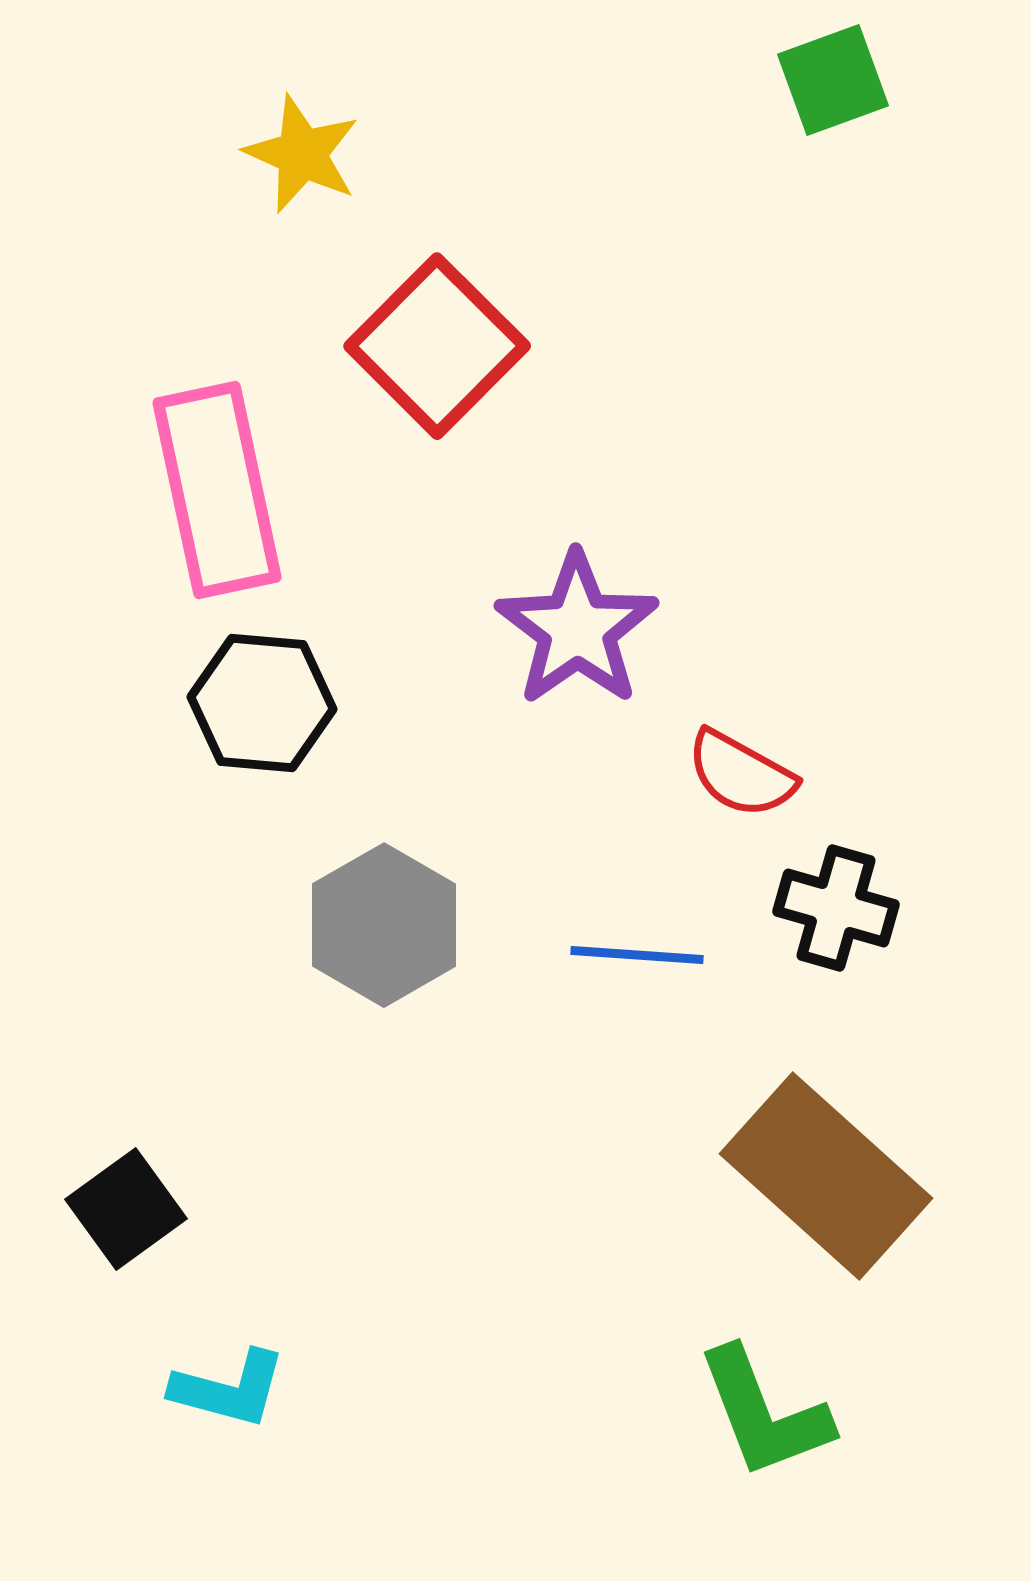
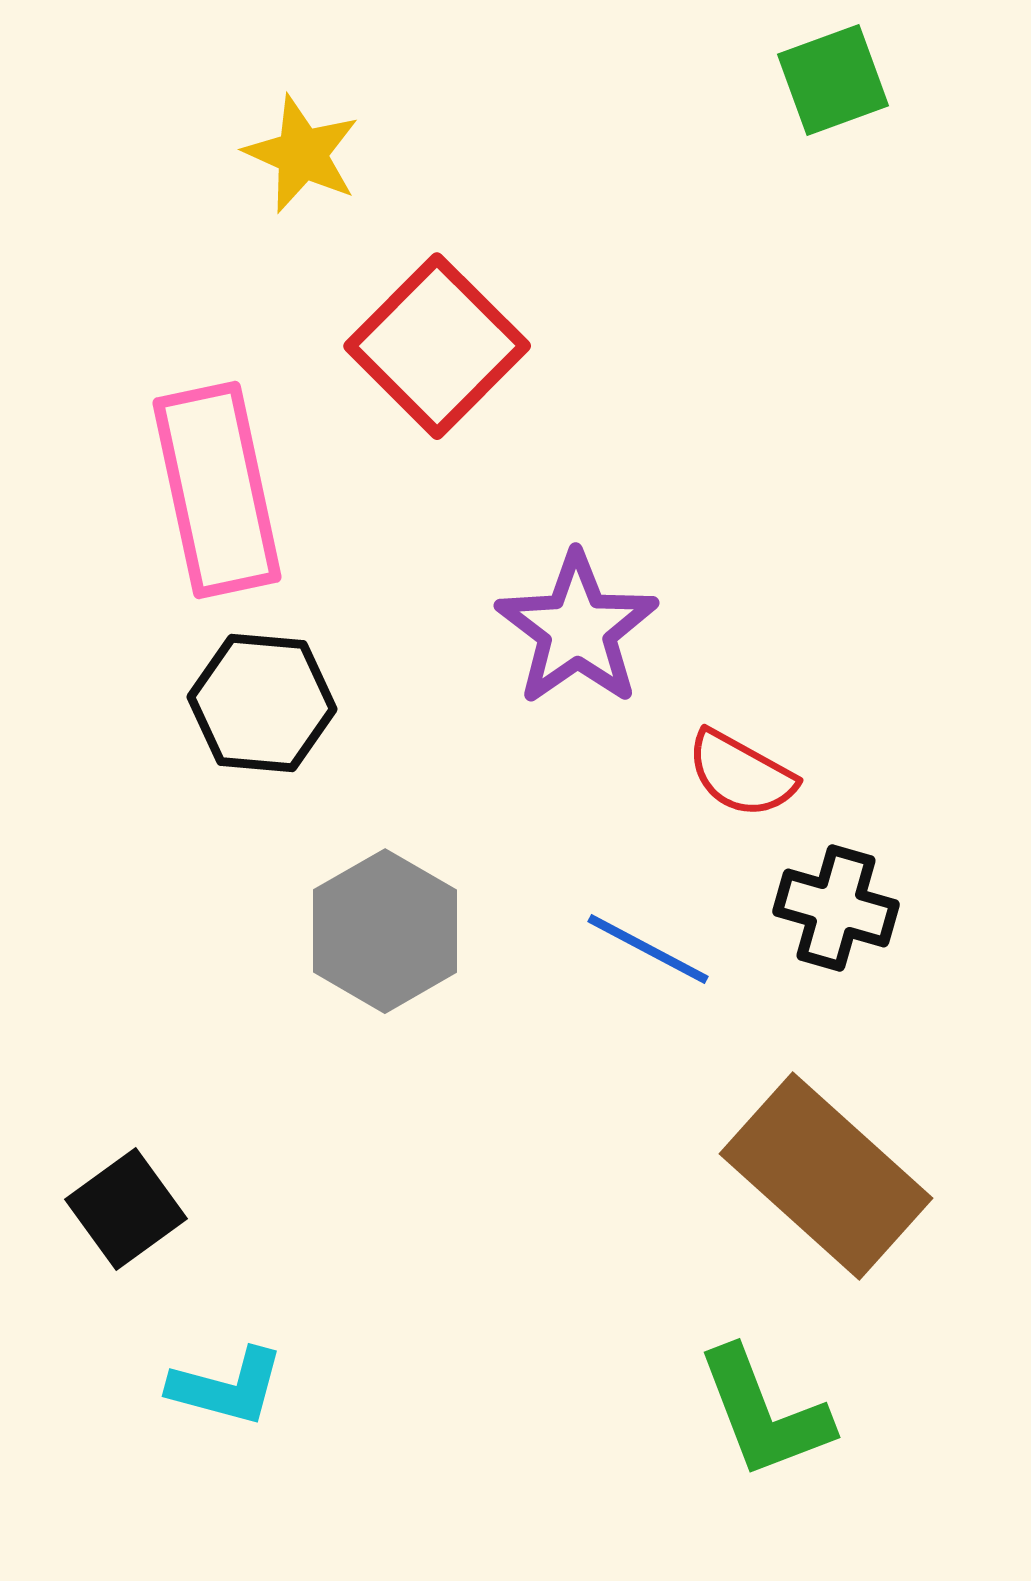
gray hexagon: moved 1 px right, 6 px down
blue line: moved 11 px right, 6 px up; rotated 24 degrees clockwise
cyan L-shape: moved 2 px left, 2 px up
